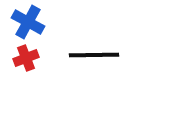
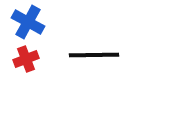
red cross: moved 1 px down
